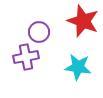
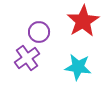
red star: rotated 20 degrees clockwise
purple cross: moved 1 px right, 1 px down; rotated 25 degrees counterclockwise
